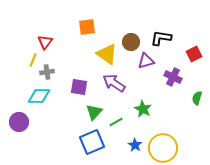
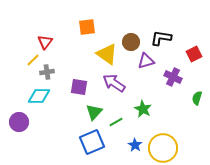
yellow line: rotated 24 degrees clockwise
